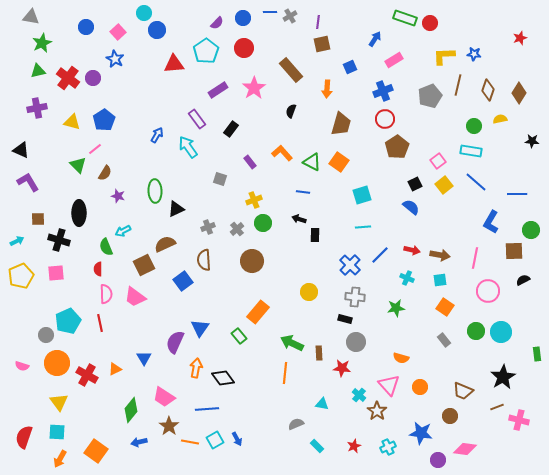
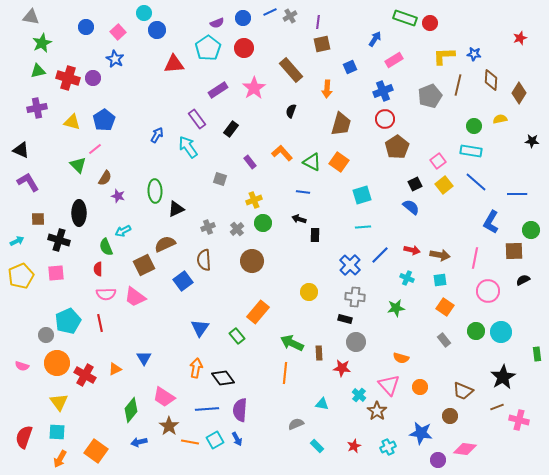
blue line at (270, 12): rotated 24 degrees counterclockwise
purple semicircle at (217, 23): rotated 24 degrees clockwise
cyan pentagon at (206, 51): moved 2 px right, 3 px up
red cross at (68, 78): rotated 20 degrees counterclockwise
brown diamond at (488, 90): moved 3 px right, 10 px up; rotated 15 degrees counterclockwise
brown semicircle at (105, 173): moved 5 px down
pink semicircle at (106, 294): rotated 90 degrees clockwise
green rectangle at (239, 336): moved 2 px left
purple semicircle at (175, 342): moved 65 px right, 68 px down; rotated 20 degrees counterclockwise
red cross at (87, 375): moved 2 px left
